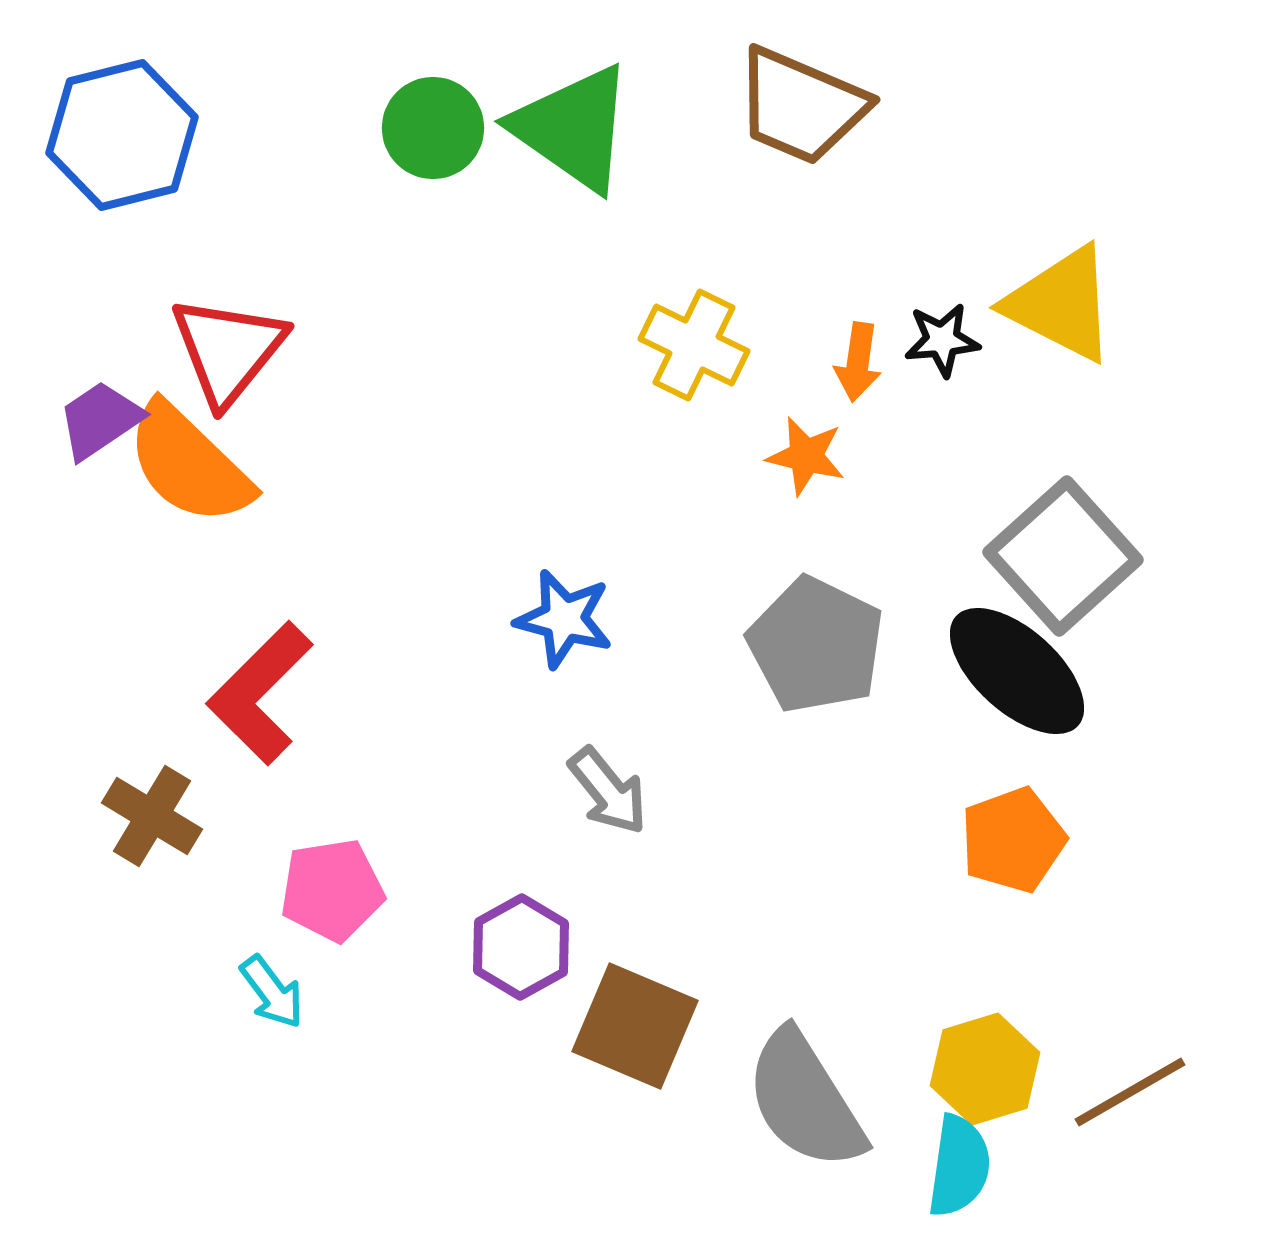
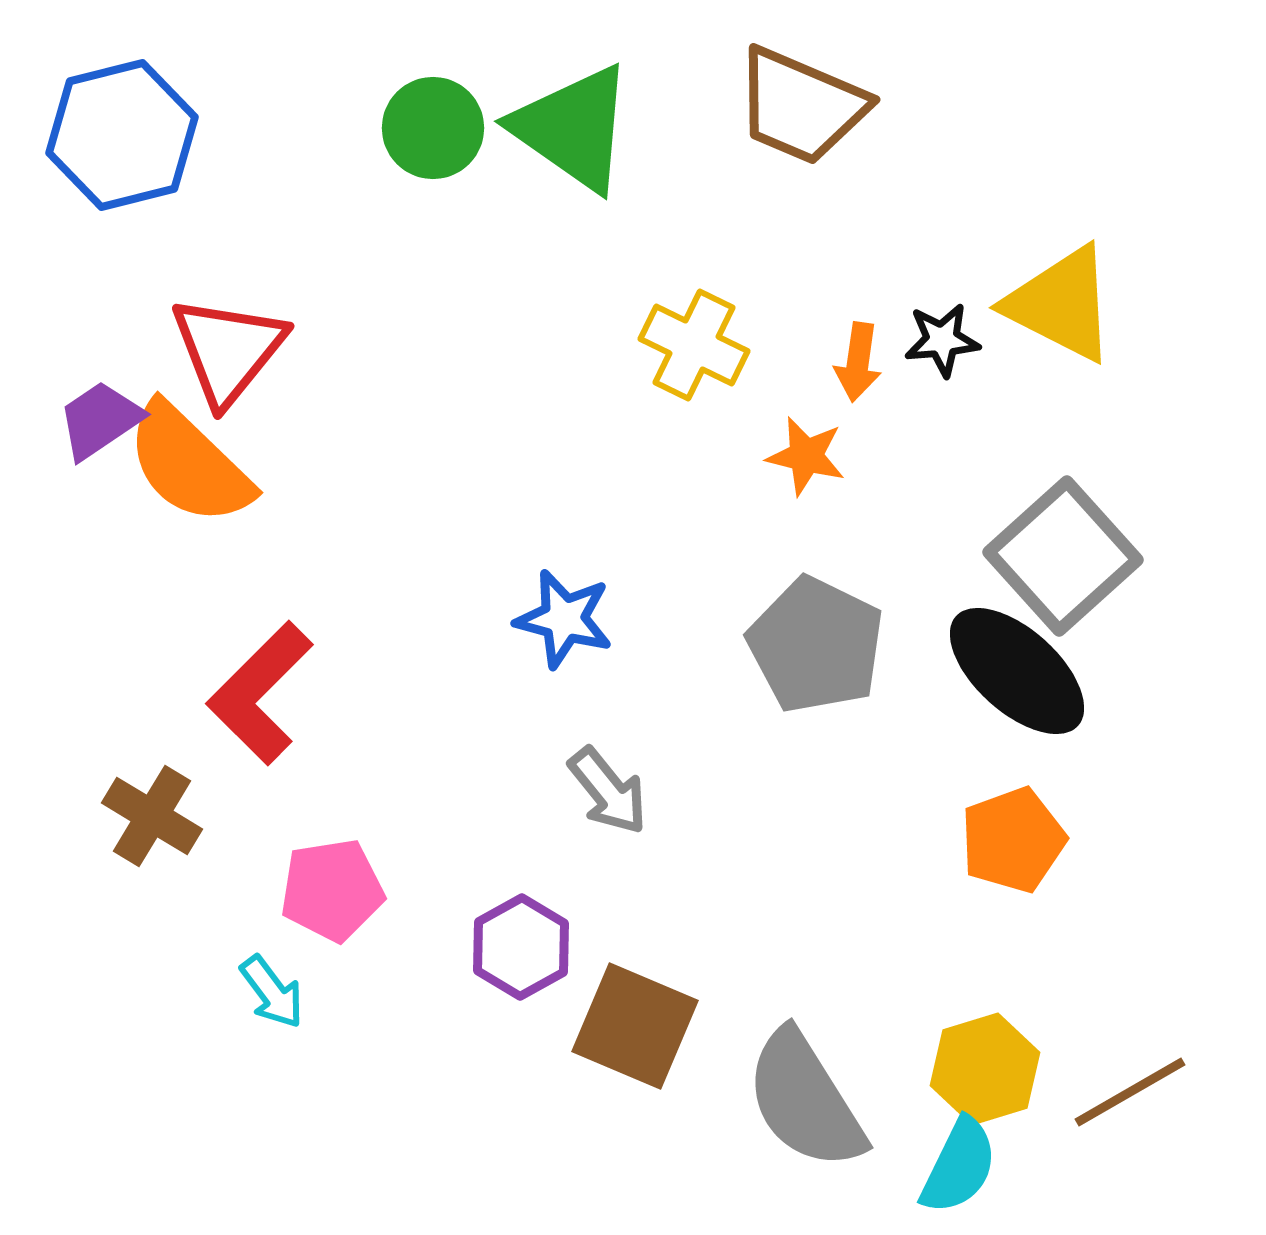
cyan semicircle: rotated 18 degrees clockwise
